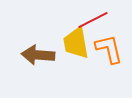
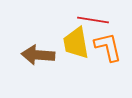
red line: rotated 36 degrees clockwise
orange L-shape: moved 1 px left, 2 px up
